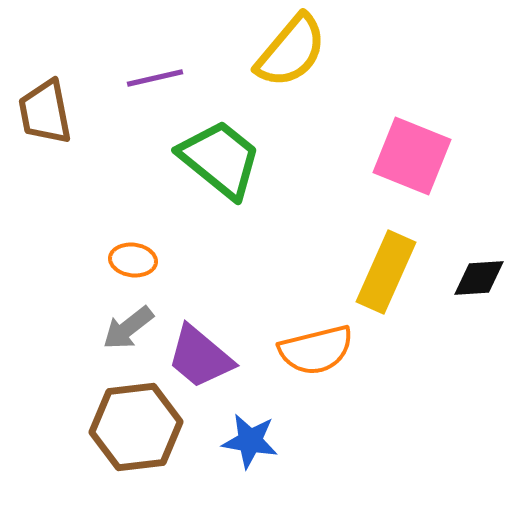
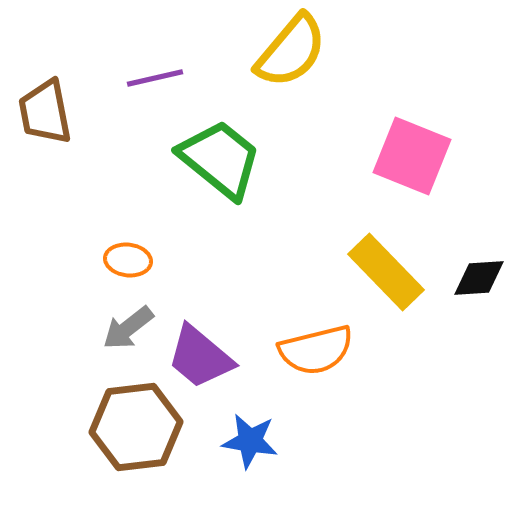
orange ellipse: moved 5 px left
yellow rectangle: rotated 68 degrees counterclockwise
